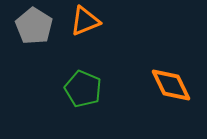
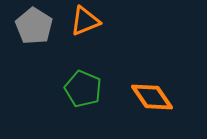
orange diamond: moved 19 px left, 12 px down; rotated 9 degrees counterclockwise
